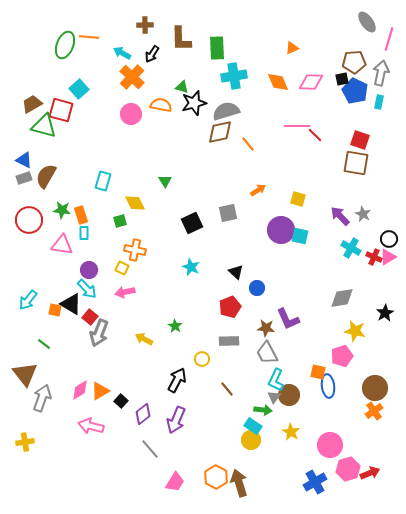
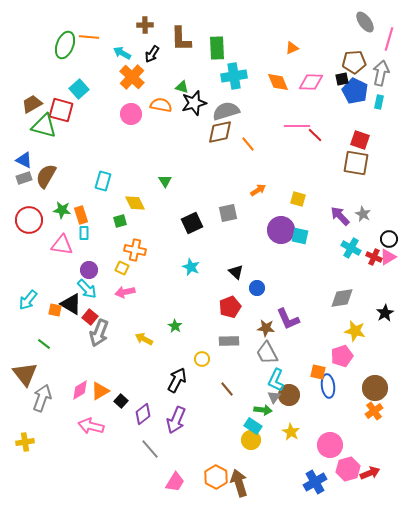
gray ellipse at (367, 22): moved 2 px left
